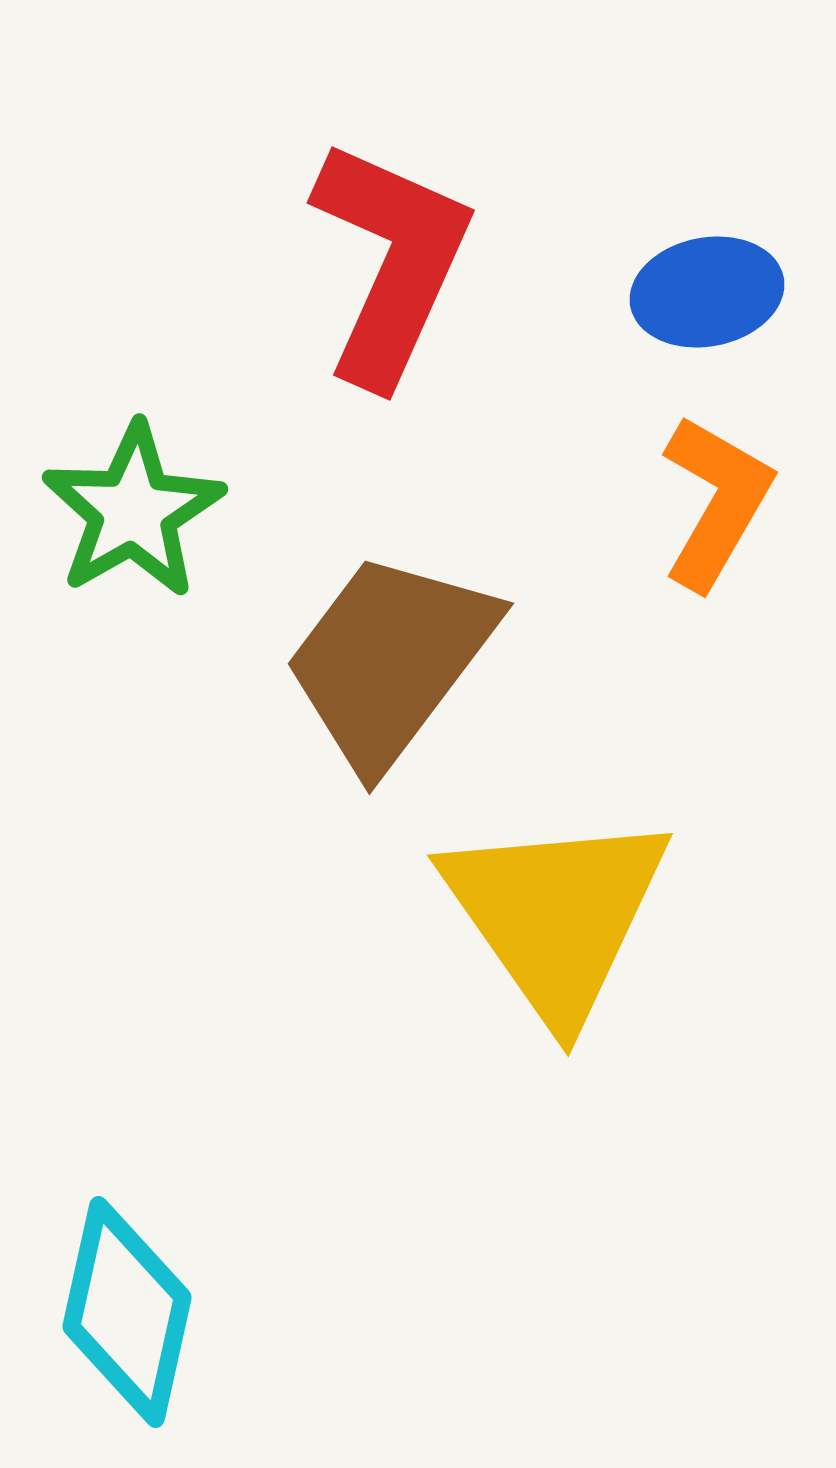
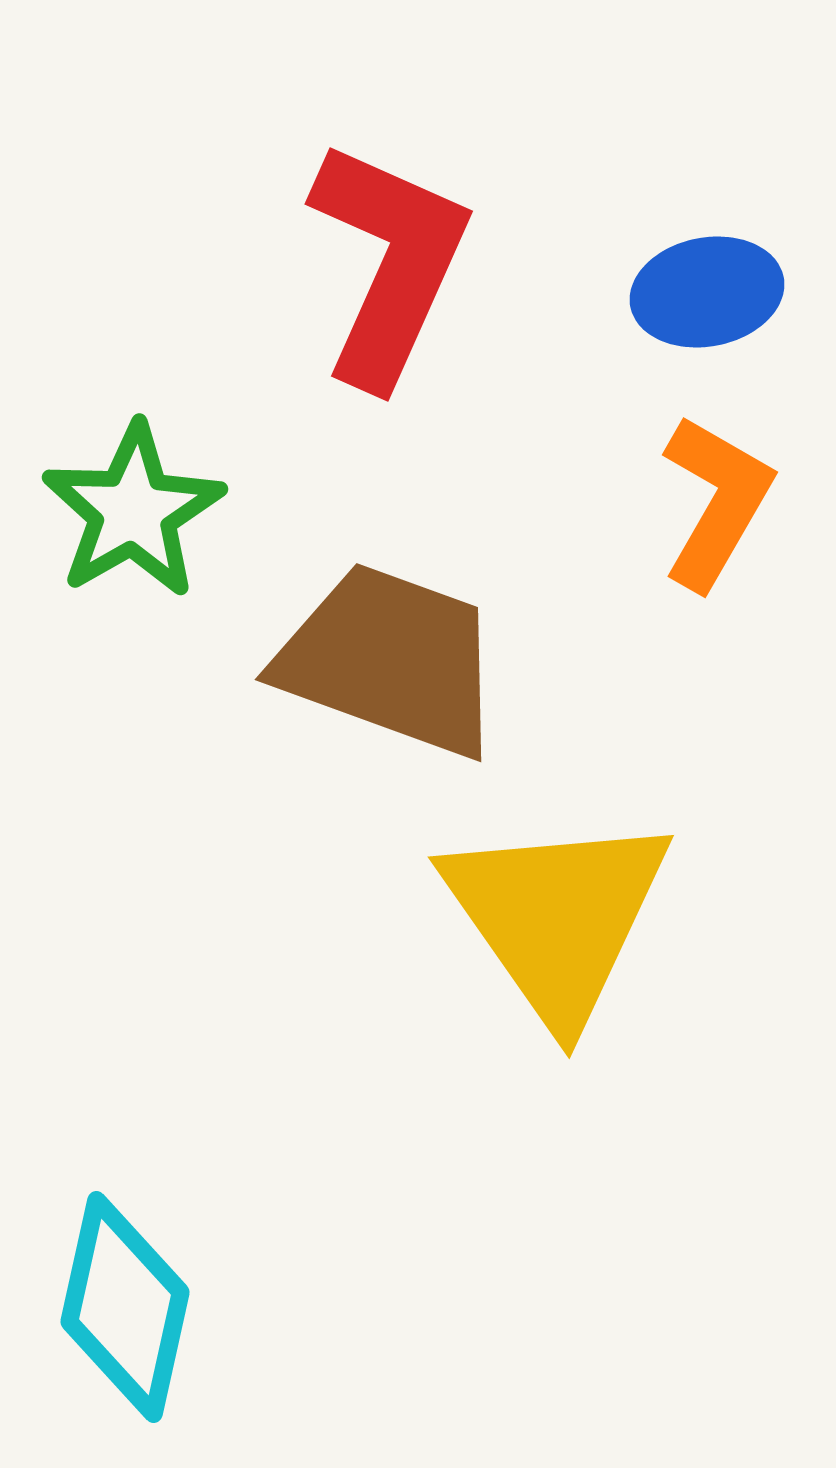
red L-shape: moved 2 px left, 1 px down
brown trapezoid: rotated 73 degrees clockwise
yellow triangle: moved 1 px right, 2 px down
cyan diamond: moved 2 px left, 5 px up
